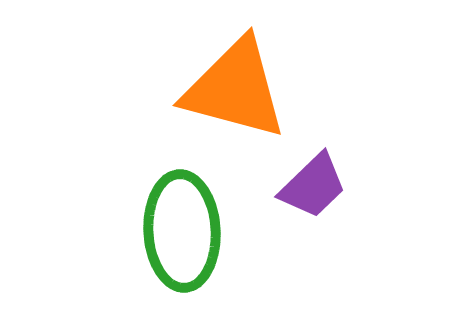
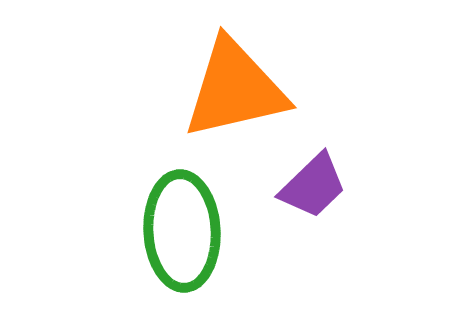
orange triangle: rotated 28 degrees counterclockwise
